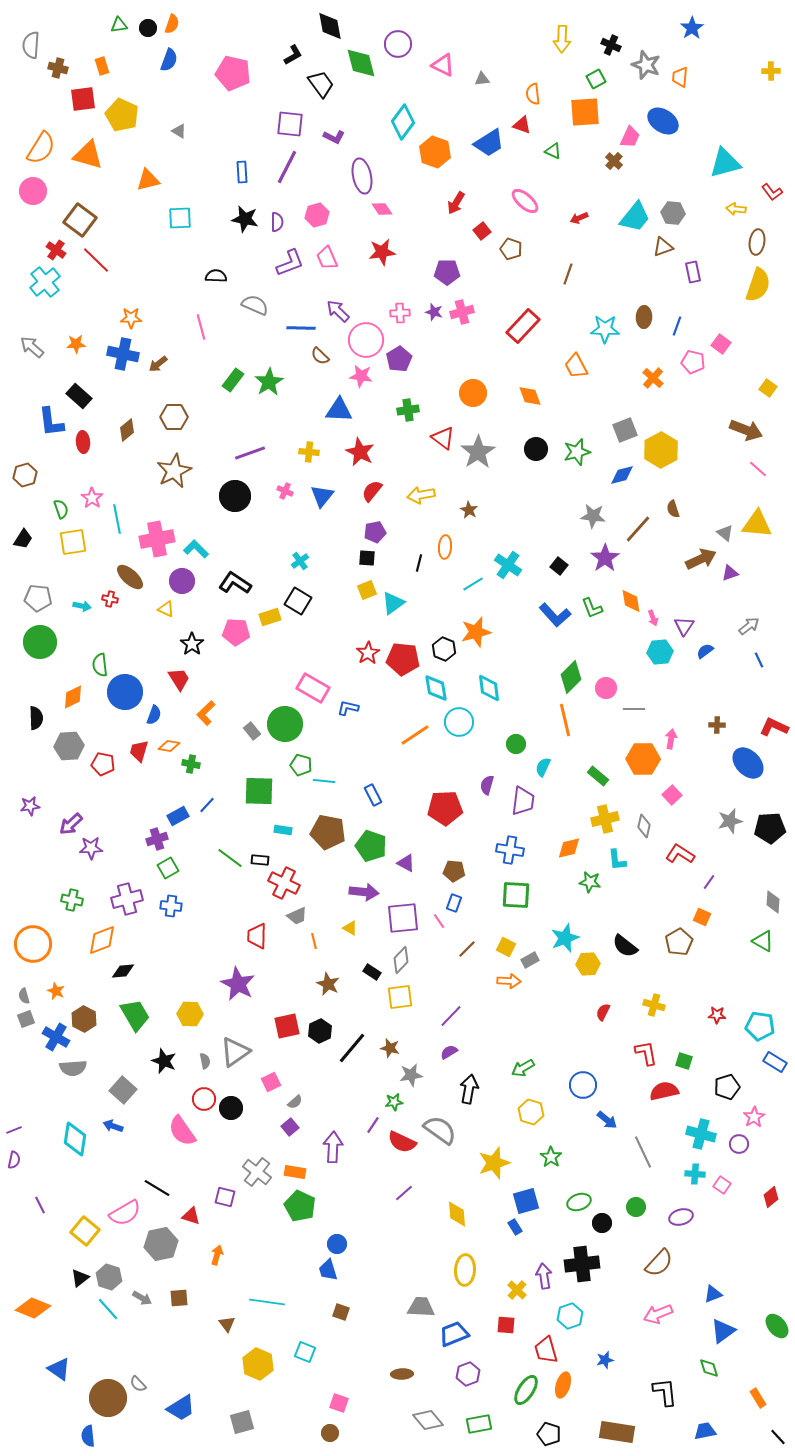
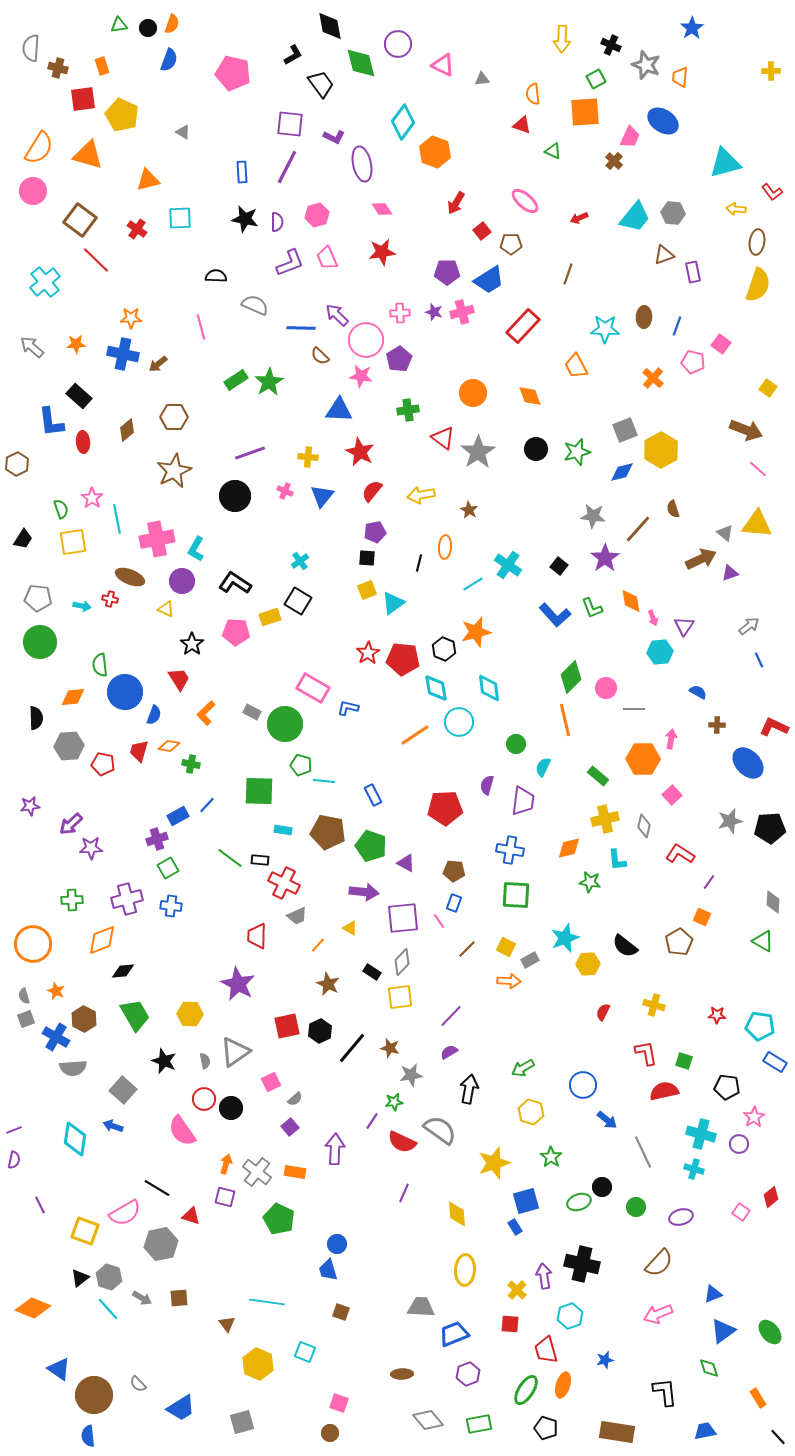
gray semicircle at (31, 45): moved 3 px down
gray triangle at (179, 131): moved 4 px right, 1 px down
blue trapezoid at (489, 143): moved 137 px down
orange semicircle at (41, 148): moved 2 px left
purple ellipse at (362, 176): moved 12 px up
brown triangle at (663, 247): moved 1 px right, 8 px down
brown pentagon at (511, 249): moved 5 px up; rotated 20 degrees counterclockwise
red cross at (56, 250): moved 81 px right, 21 px up
purple arrow at (338, 311): moved 1 px left, 4 px down
green rectangle at (233, 380): moved 3 px right; rotated 20 degrees clockwise
yellow cross at (309, 452): moved 1 px left, 5 px down
brown hexagon at (25, 475): moved 8 px left, 11 px up; rotated 10 degrees counterclockwise
blue diamond at (622, 475): moved 3 px up
cyan L-shape at (196, 549): rotated 105 degrees counterclockwise
brown ellipse at (130, 577): rotated 20 degrees counterclockwise
blue semicircle at (705, 651): moved 7 px left, 41 px down; rotated 66 degrees clockwise
orange diamond at (73, 697): rotated 20 degrees clockwise
gray rectangle at (252, 731): moved 19 px up; rotated 24 degrees counterclockwise
green cross at (72, 900): rotated 15 degrees counterclockwise
orange line at (314, 941): moved 4 px right, 4 px down; rotated 56 degrees clockwise
gray diamond at (401, 960): moved 1 px right, 2 px down
black pentagon at (727, 1087): rotated 25 degrees clockwise
gray semicircle at (295, 1102): moved 3 px up
purple line at (373, 1125): moved 1 px left, 4 px up
purple arrow at (333, 1147): moved 2 px right, 2 px down
cyan cross at (695, 1174): moved 1 px left, 5 px up; rotated 12 degrees clockwise
pink square at (722, 1185): moved 19 px right, 27 px down
purple line at (404, 1193): rotated 24 degrees counterclockwise
green pentagon at (300, 1206): moved 21 px left, 13 px down
black circle at (602, 1223): moved 36 px up
yellow square at (85, 1231): rotated 20 degrees counterclockwise
orange arrow at (217, 1255): moved 9 px right, 91 px up
black cross at (582, 1264): rotated 20 degrees clockwise
red square at (506, 1325): moved 4 px right, 1 px up
green ellipse at (777, 1326): moved 7 px left, 6 px down
brown circle at (108, 1398): moved 14 px left, 3 px up
black pentagon at (549, 1434): moved 3 px left, 6 px up
